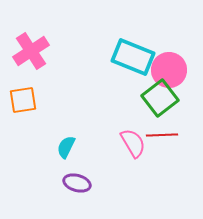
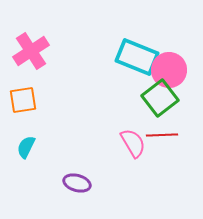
cyan rectangle: moved 4 px right
cyan semicircle: moved 40 px left
